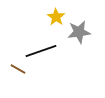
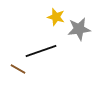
yellow star: rotated 18 degrees counterclockwise
gray star: moved 3 px up
